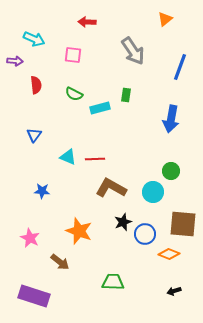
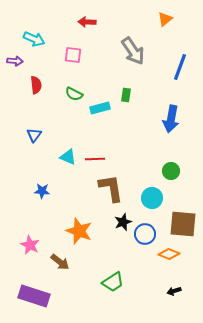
brown L-shape: rotated 52 degrees clockwise
cyan circle: moved 1 px left, 6 px down
pink star: moved 7 px down
green trapezoid: rotated 145 degrees clockwise
